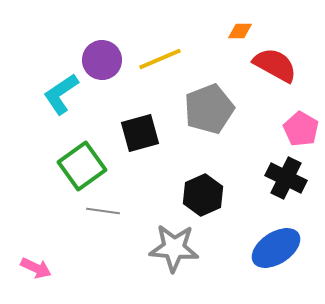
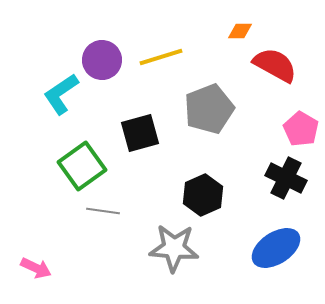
yellow line: moved 1 px right, 2 px up; rotated 6 degrees clockwise
